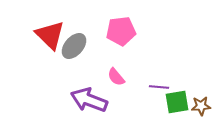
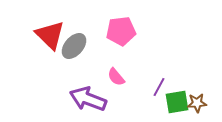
purple line: rotated 66 degrees counterclockwise
purple arrow: moved 1 px left, 1 px up
brown star: moved 4 px left, 3 px up
